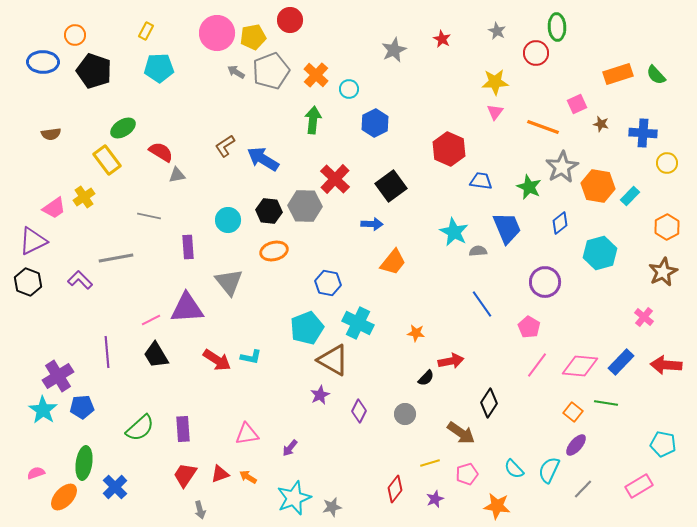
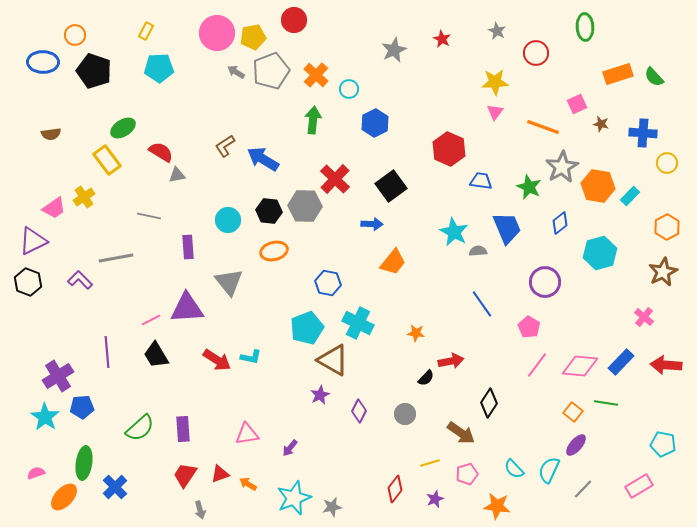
red circle at (290, 20): moved 4 px right
green ellipse at (557, 27): moved 28 px right
green semicircle at (656, 75): moved 2 px left, 2 px down
cyan star at (43, 410): moved 2 px right, 7 px down
orange arrow at (248, 477): moved 7 px down
